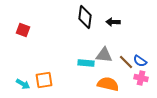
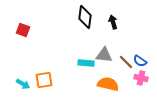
black arrow: rotated 72 degrees clockwise
